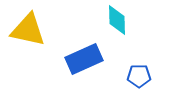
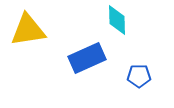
yellow triangle: rotated 21 degrees counterclockwise
blue rectangle: moved 3 px right, 1 px up
